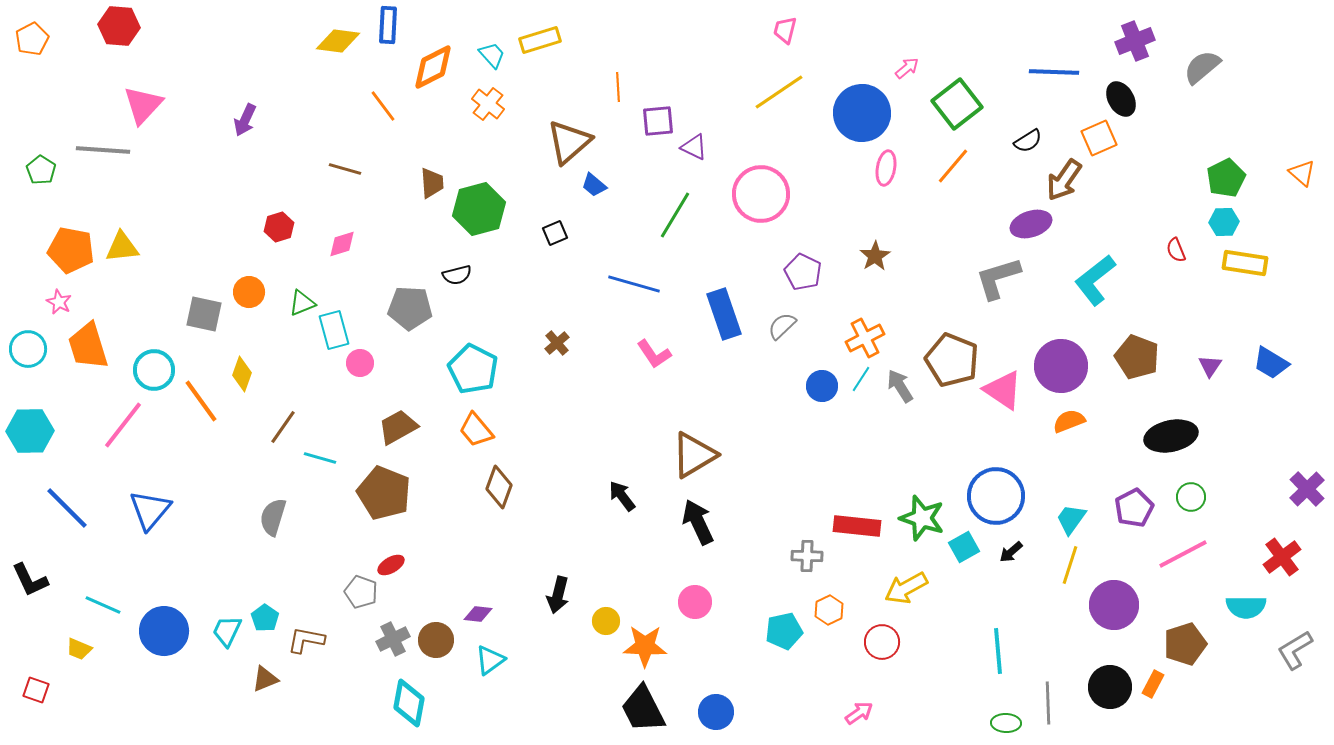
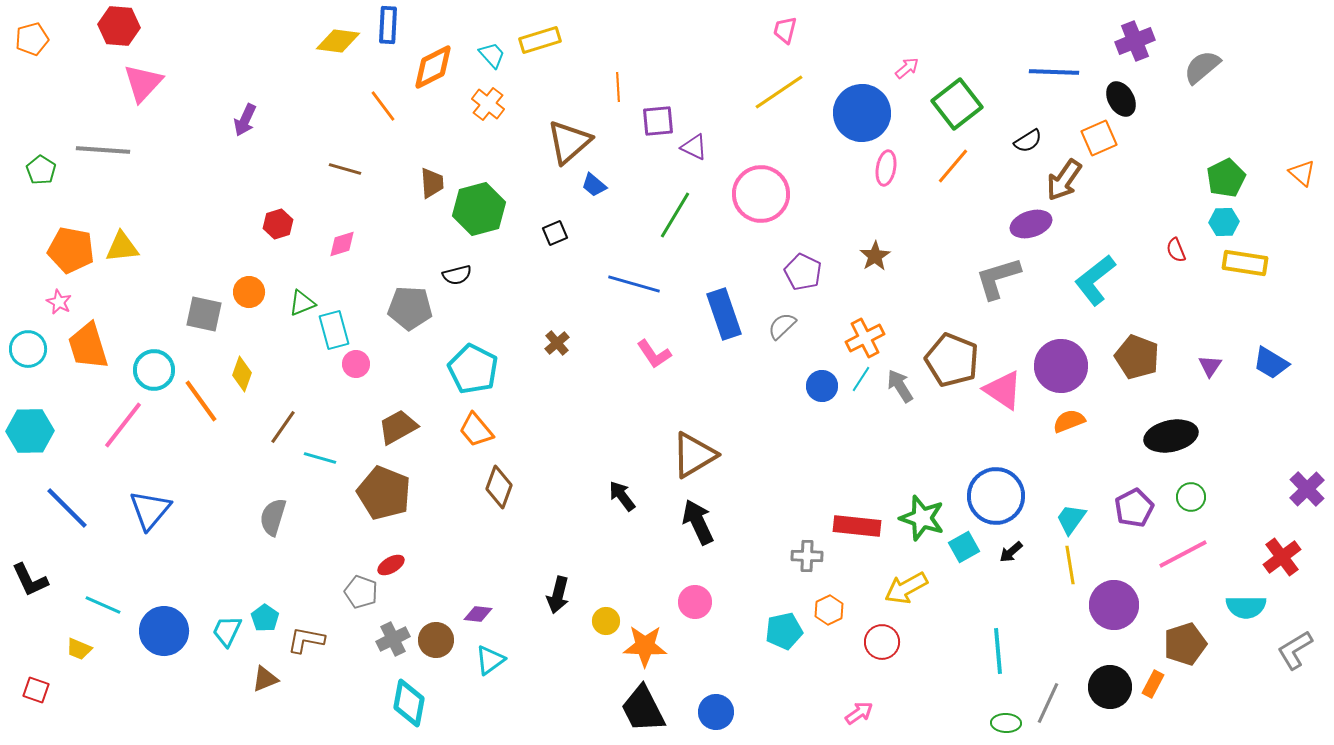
orange pentagon at (32, 39): rotated 12 degrees clockwise
pink triangle at (143, 105): moved 22 px up
red hexagon at (279, 227): moved 1 px left, 3 px up
pink circle at (360, 363): moved 4 px left, 1 px down
yellow line at (1070, 565): rotated 27 degrees counterclockwise
gray line at (1048, 703): rotated 27 degrees clockwise
